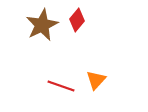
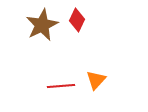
red diamond: rotated 15 degrees counterclockwise
red line: rotated 24 degrees counterclockwise
